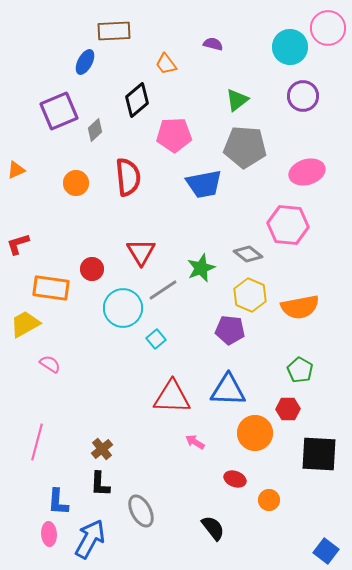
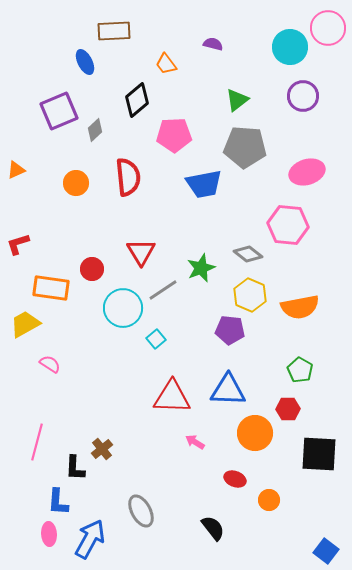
blue ellipse at (85, 62): rotated 55 degrees counterclockwise
black L-shape at (100, 484): moved 25 px left, 16 px up
